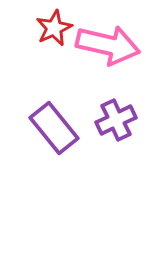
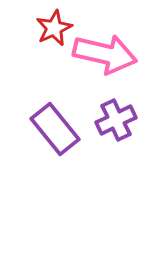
pink arrow: moved 3 px left, 9 px down
purple rectangle: moved 1 px right, 1 px down
